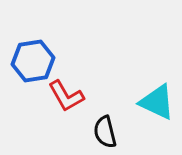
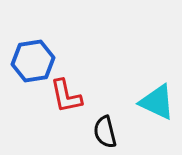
red L-shape: rotated 18 degrees clockwise
